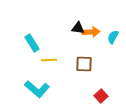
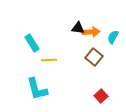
brown square: moved 10 px right, 7 px up; rotated 36 degrees clockwise
cyan L-shape: rotated 35 degrees clockwise
